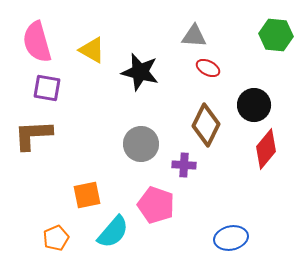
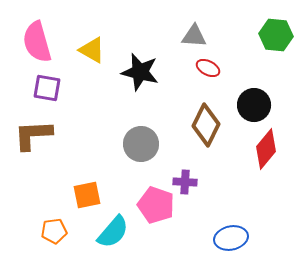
purple cross: moved 1 px right, 17 px down
orange pentagon: moved 2 px left, 7 px up; rotated 15 degrees clockwise
